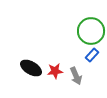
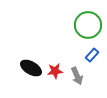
green circle: moved 3 px left, 6 px up
gray arrow: moved 1 px right
